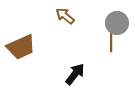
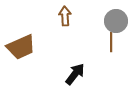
brown arrow: rotated 48 degrees clockwise
gray circle: moved 1 px left, 2 px up
